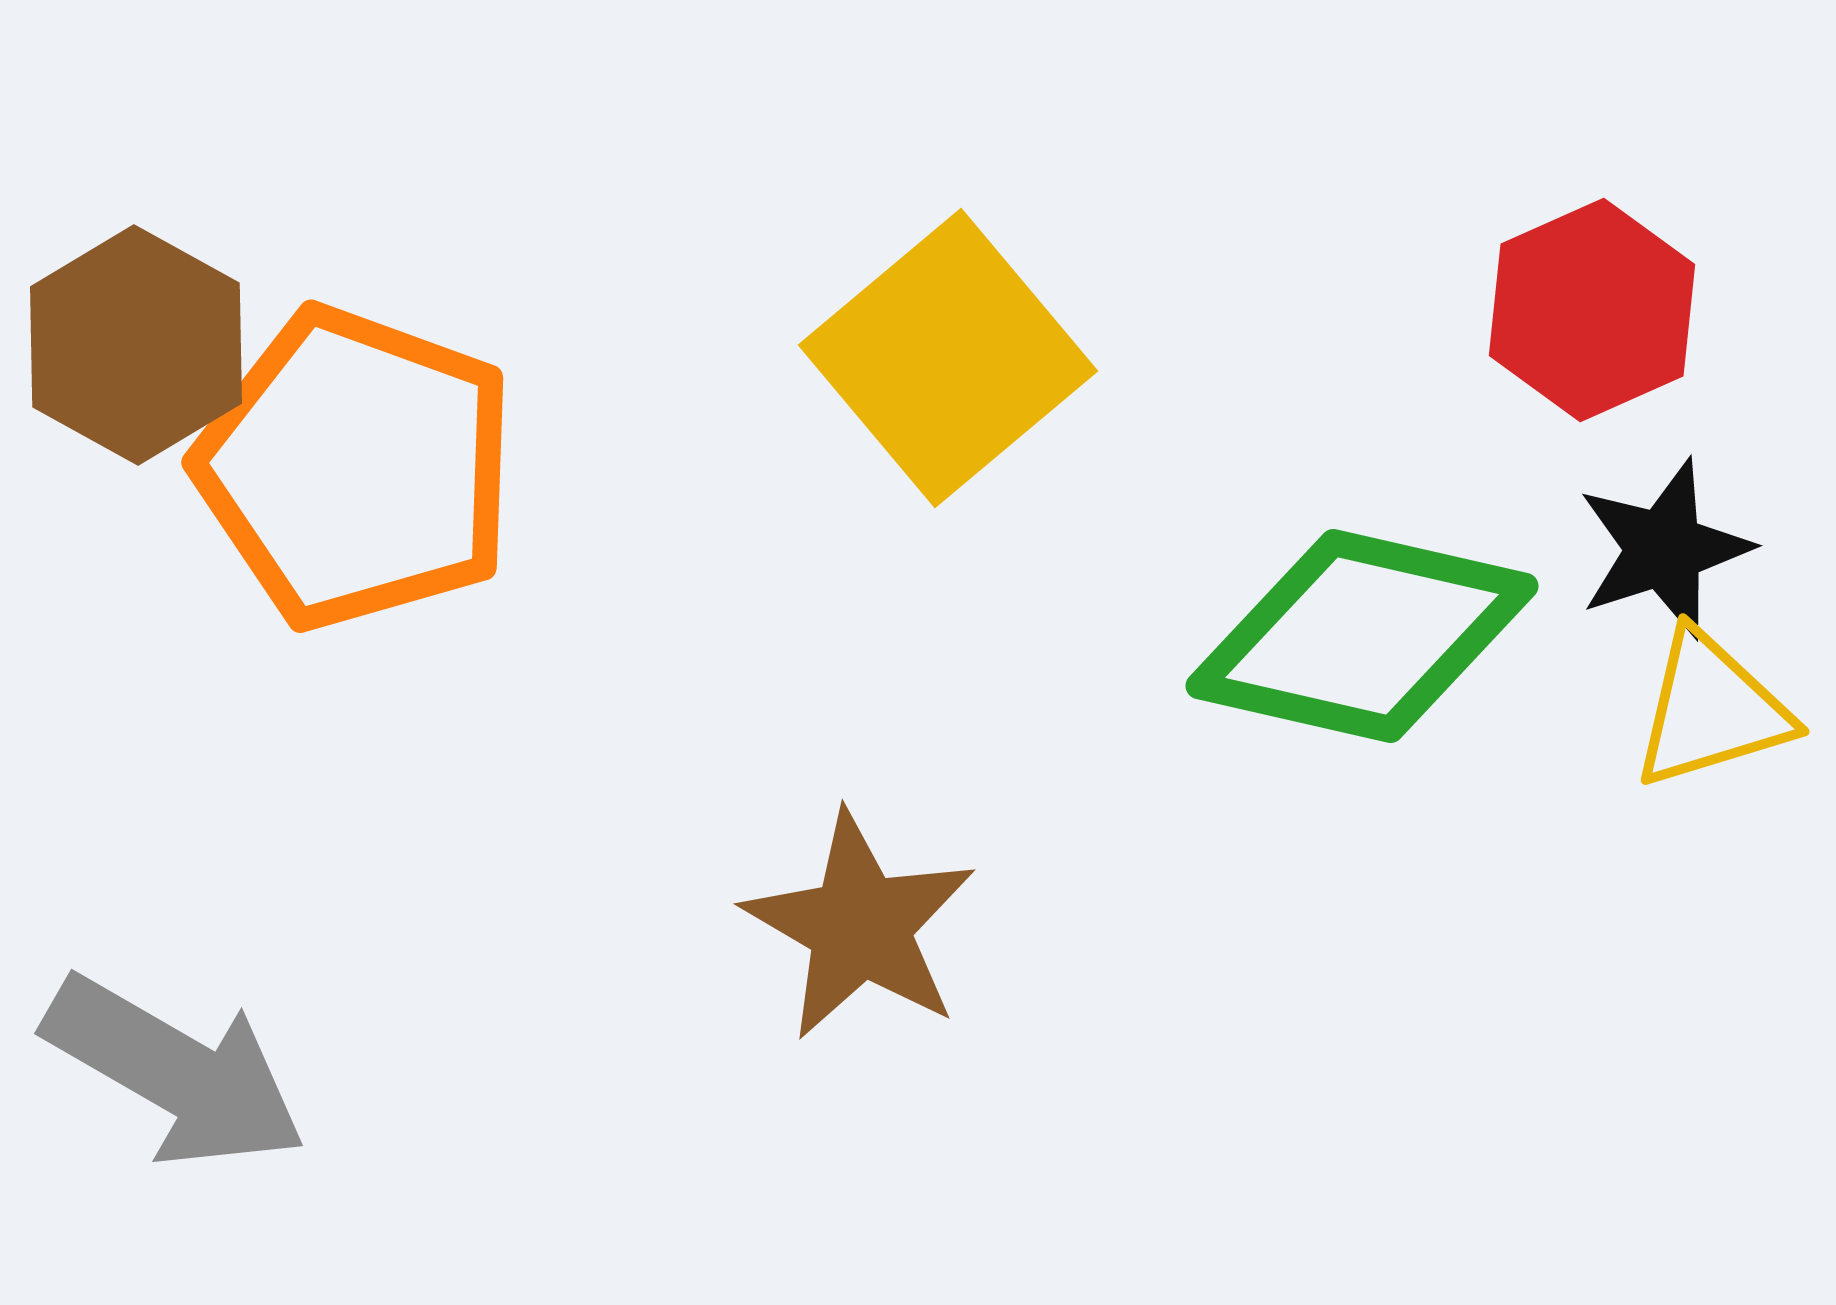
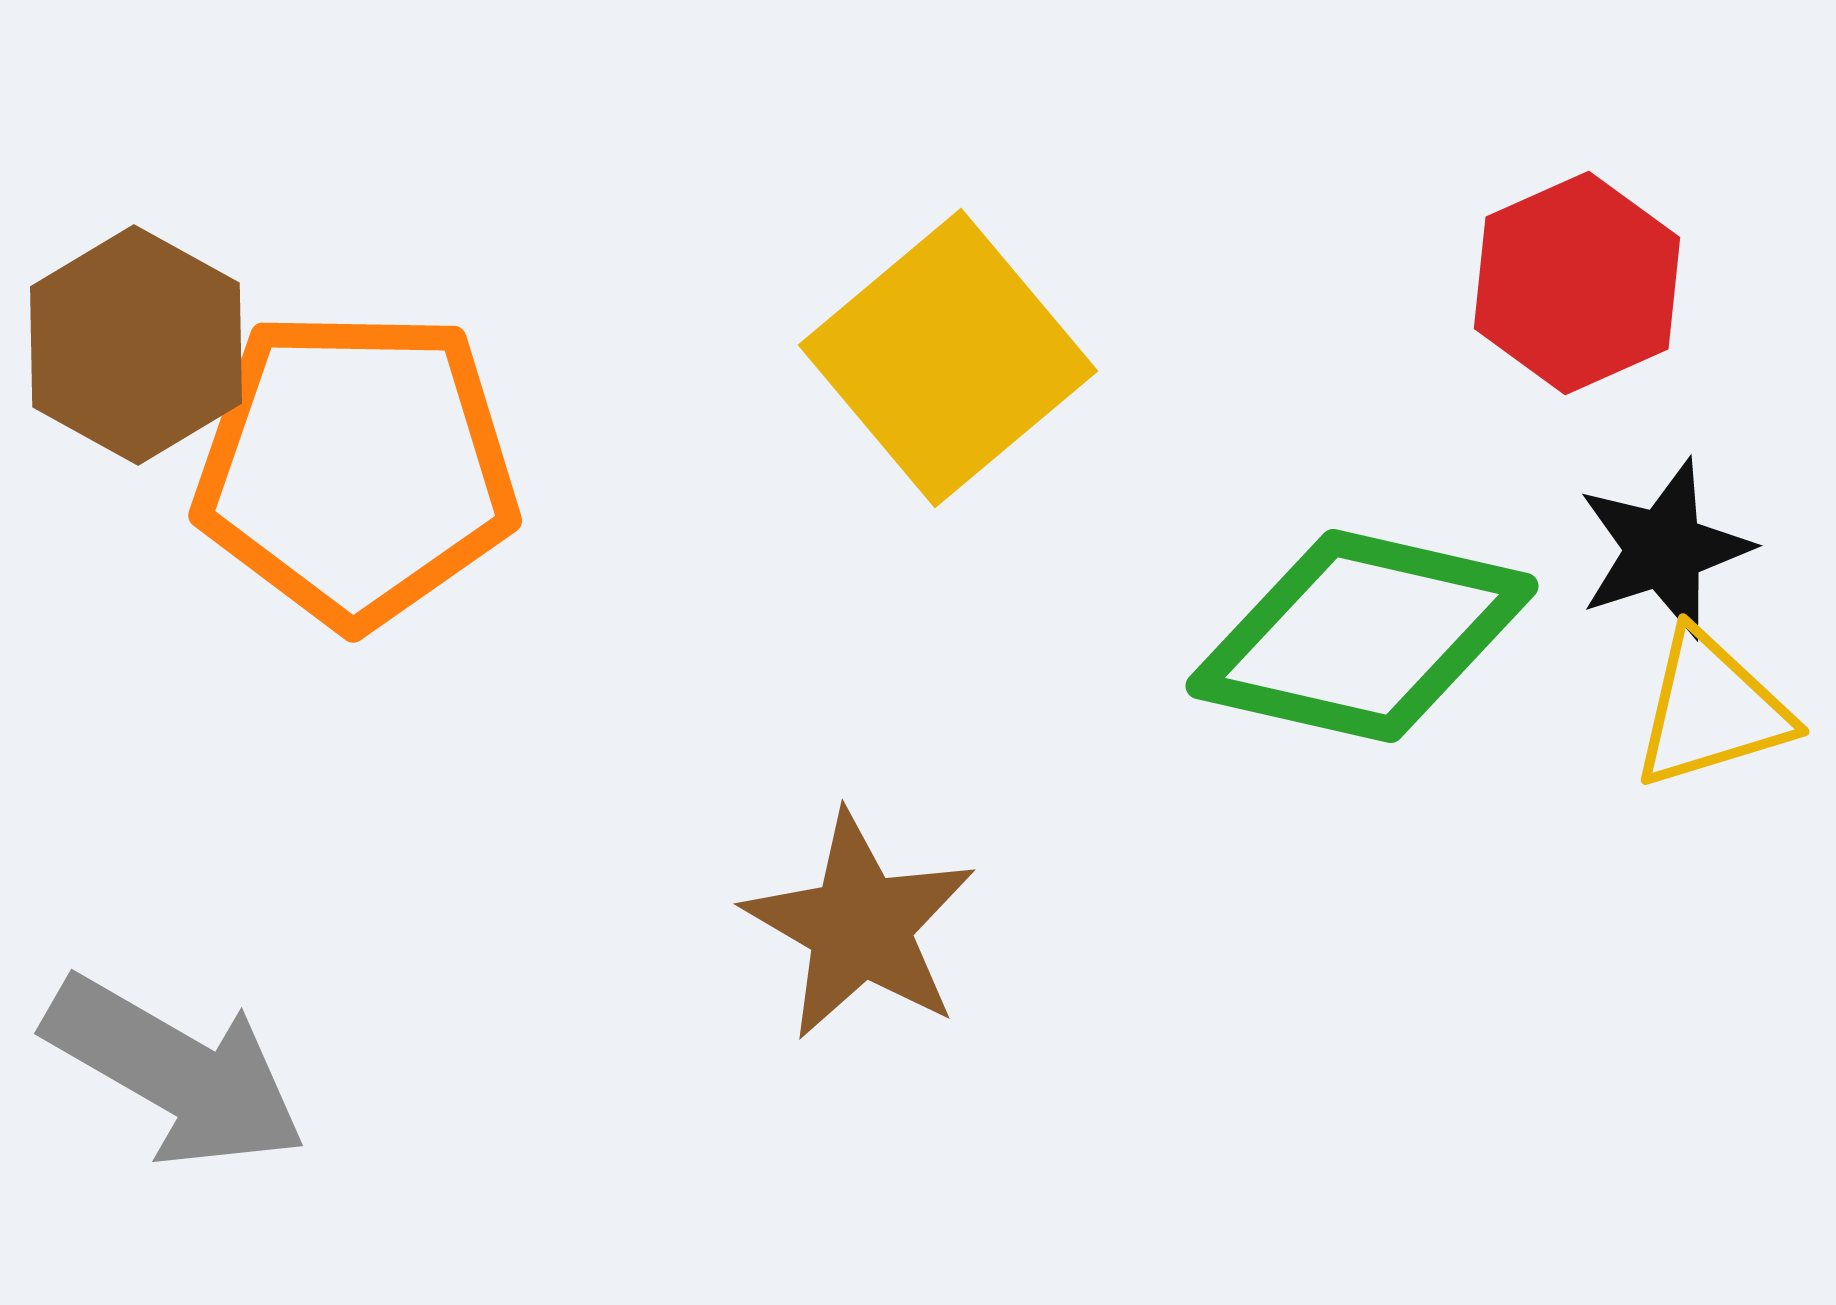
red hexagon: moved 15 px left, 27 px up
orange pentagon: rotated 19 degrees counterclockwise
